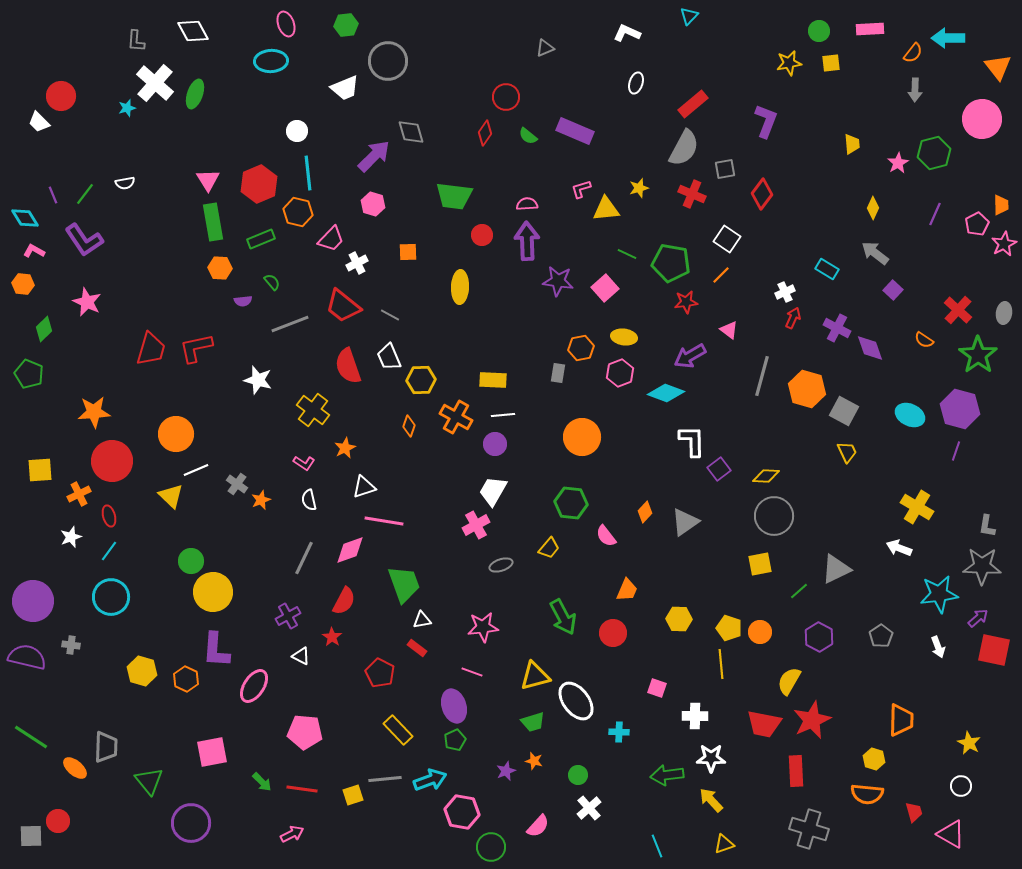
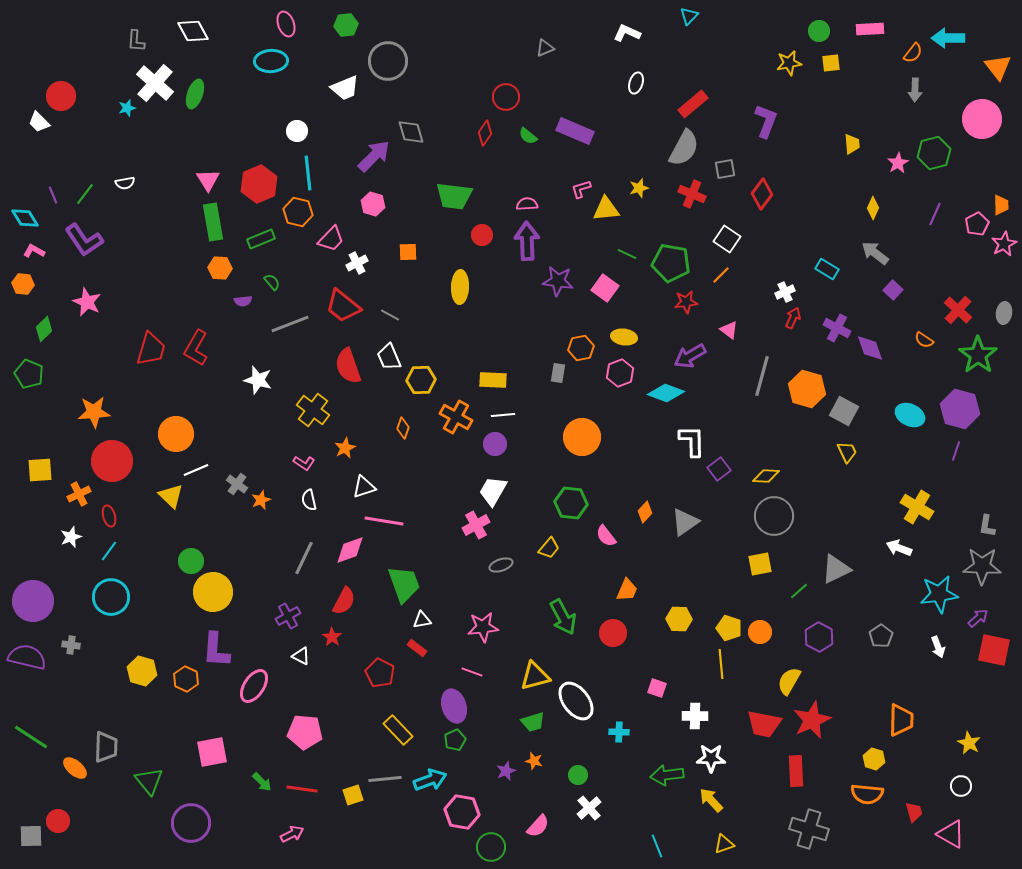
pink square at (605, 288): rotated 12 degrees counterclockwise
red L-shape at (196, 348): rotated 48 degrees counterclockwise
orange diamond at (409, 426): moved 6 px left, 2 px down
